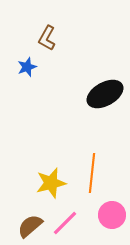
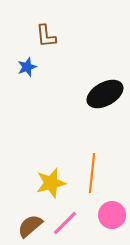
brown L-shape: moved 1 px left, 2 px up; rotated 35 degrees counterclockwise
